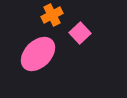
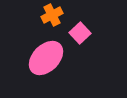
pink ellipse: moved 8 px right, 4 px down
